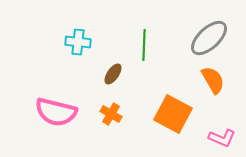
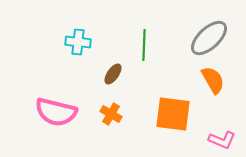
orange square: rotated 21 degrees counterclockwise
pink L-shape: moved 2 px down
